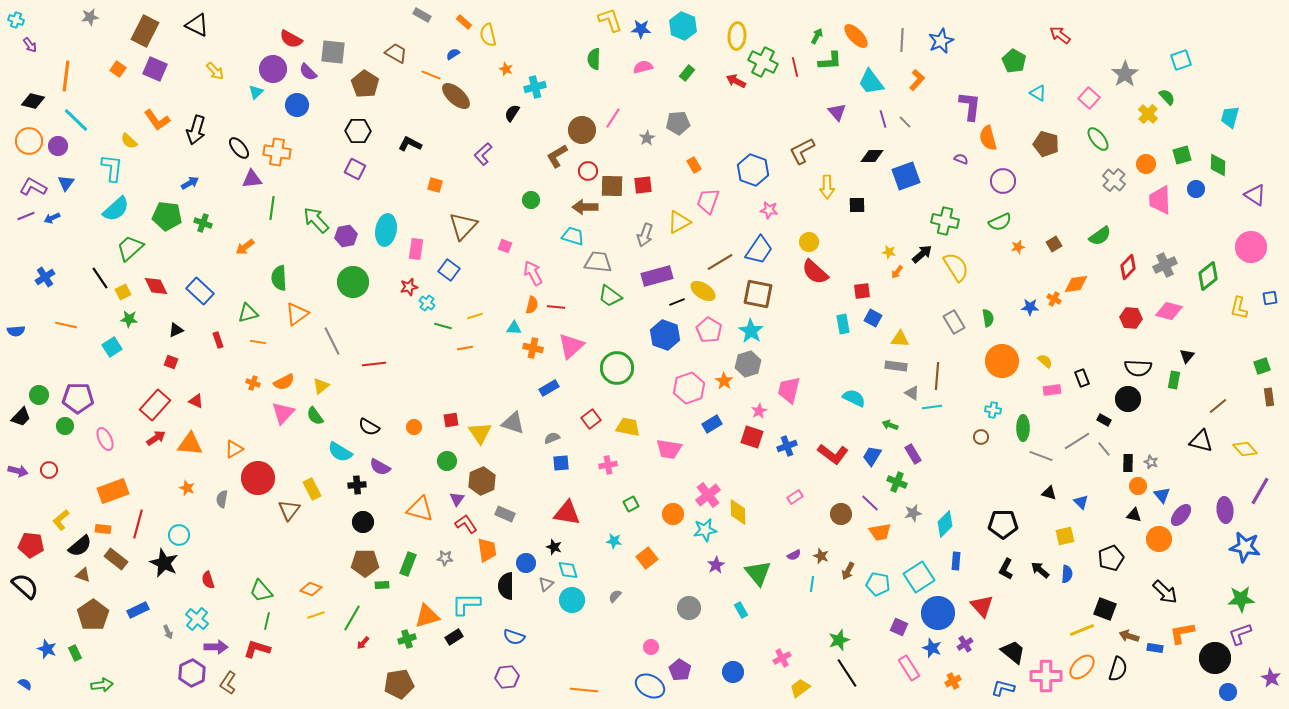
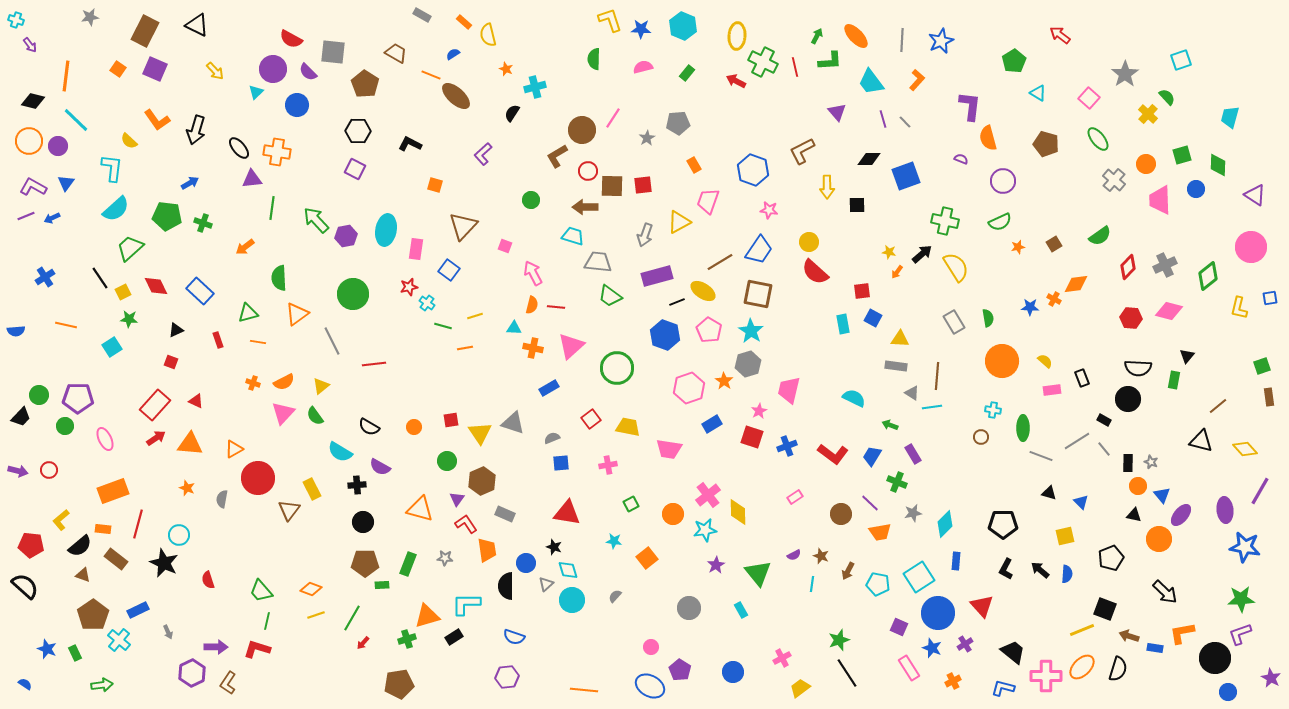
green pentagon at (1014, 61): rotated 10 degrees clockwise
black diamond at (872, 156): moved 3 px left, 3 px down
green circle at (353, 282): moved 12 px down
cyan cross at (197, 619): moved 78 px left, 21 px down
